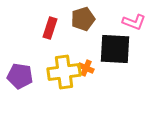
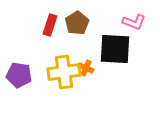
brown pentagon: moved 6 px left, 4 px down; rotated 15 degrees counterclockwise
red rectangle: moved 3 px up
purple pentagon: moved 1 px left, 1 px up
